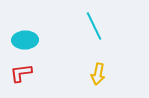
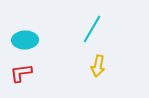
cyan line: moved 2 px left, 3 px down; rotated 56 degrees clockwise
yellow arrow: moved 8 px up
